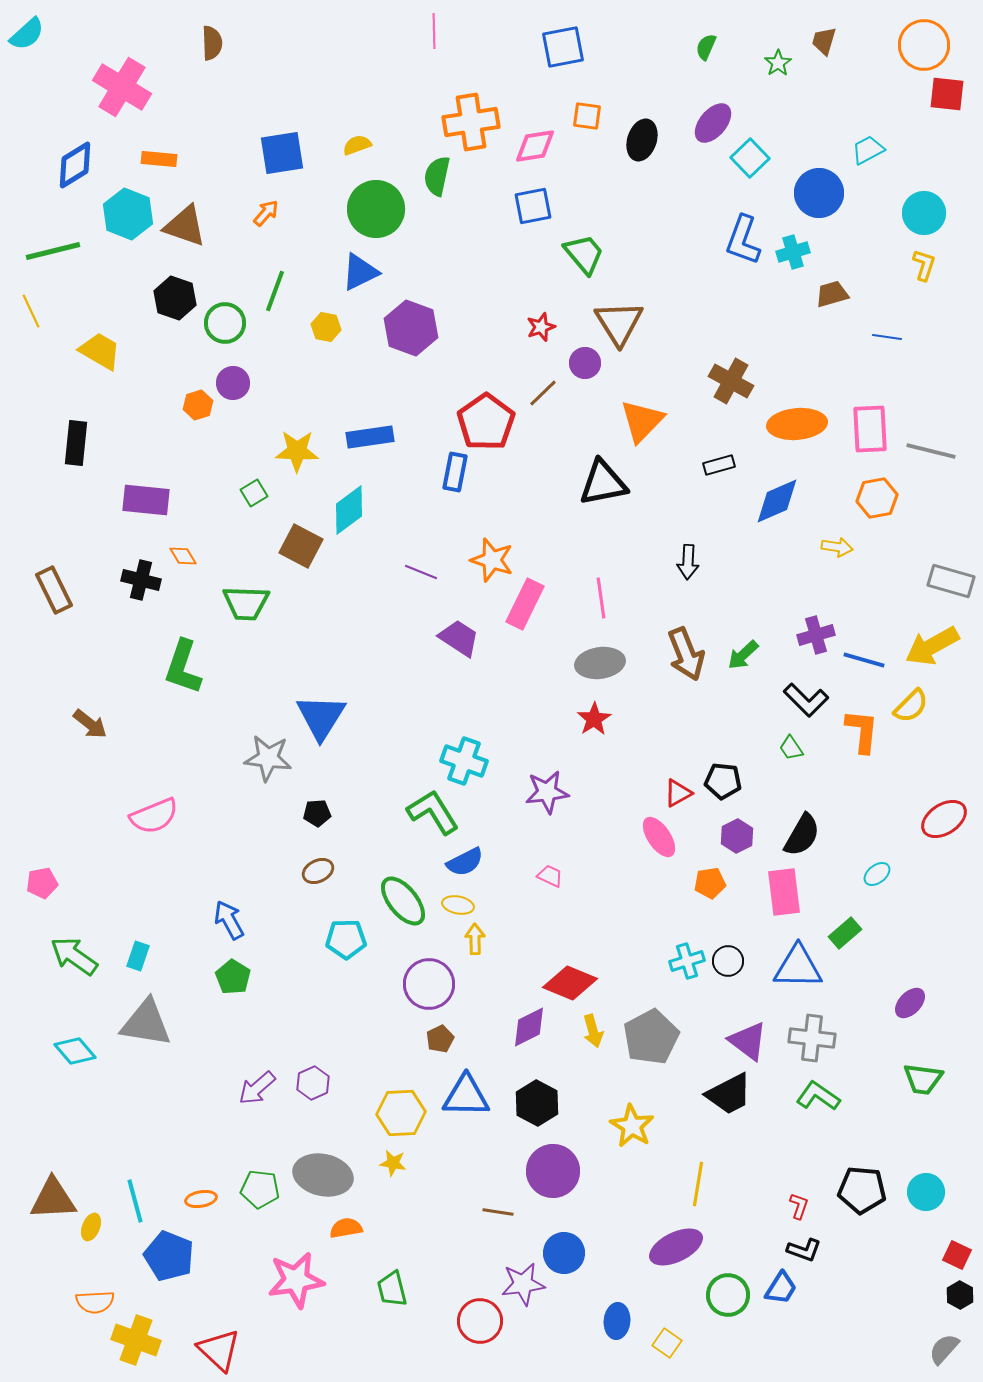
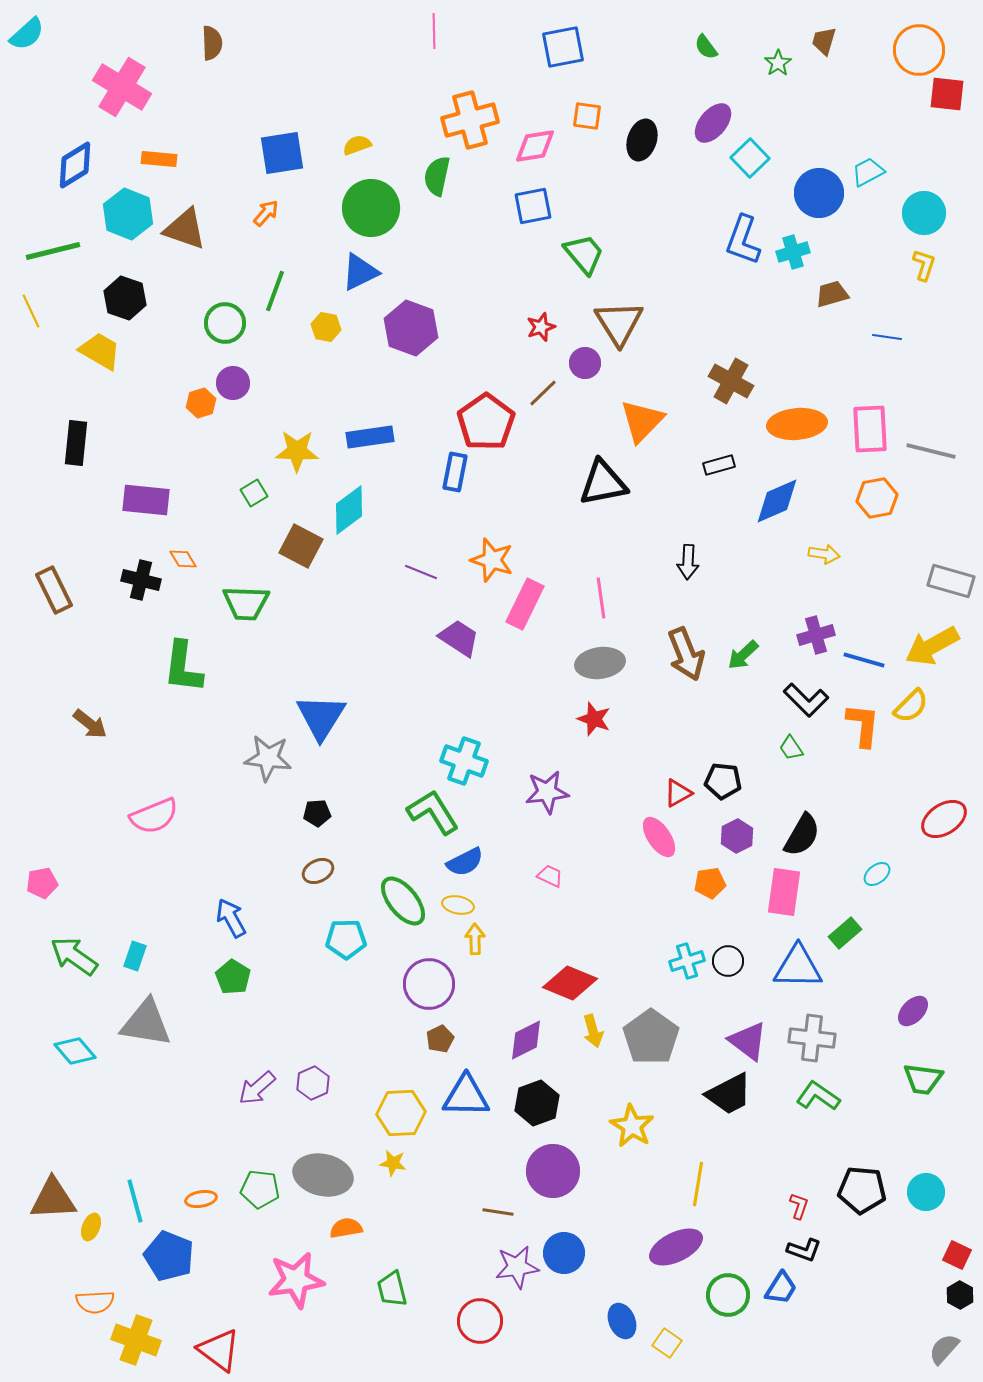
orange circle at (924, 45): moved 5 px left, 5 px down
green semicircle at (706, 47): rotated 60 degrees counterclockwise
orange cross at (471, 122): moved 1 px left, 2 px up; rotated 6 degrees counterclockwise
cyan trapezoid at (868, 150): moved 22 px down
green circle at (376, 209): moved 5 px left, 1 px up
brown triangle at (185, 226): moved 3 px down
black hexagon at (175, 298): moved 50 px left
orange hexagon at (198, 405): moved 3 px right, 2 px up
yellow arrow at (837, 547): moved 13 px left, 7 px down
orange diamond at (183, 556): moved 3 px down
green L-shape at (183, 667): rotated 12 degrees counterclockwise
red star at (594, 719): rotated 20 degrees counterclockwise
orange L-shape at (862, 731): moved 1 px right, 6 px up
pink rectangle at (784, 892): rotated 15 degrees clockwise
blue arrow at (229, 920): moved 2 px right, 2 px up
cyan rectangle at (138, 956): moved 3 px left
purple ellipse at (910, 1003): moved 3 px right, 8 px down
purple diamond at (529, 1027): moved 3 px left, 13 px down
gray pentagon at (651, 1037): rotated 8 degrees counterclockwise
black hexagon at (537, 1103): rotated 12 degrees clockwise
purple star at (523, 1284): moved 6 px left, 17 px up
blue ellipse at (617, 1321): moved 5 px right; rotated 28 degrees counterclockwise
red triangle at (219, 1350): rotated 6 degrees counterclockwise
